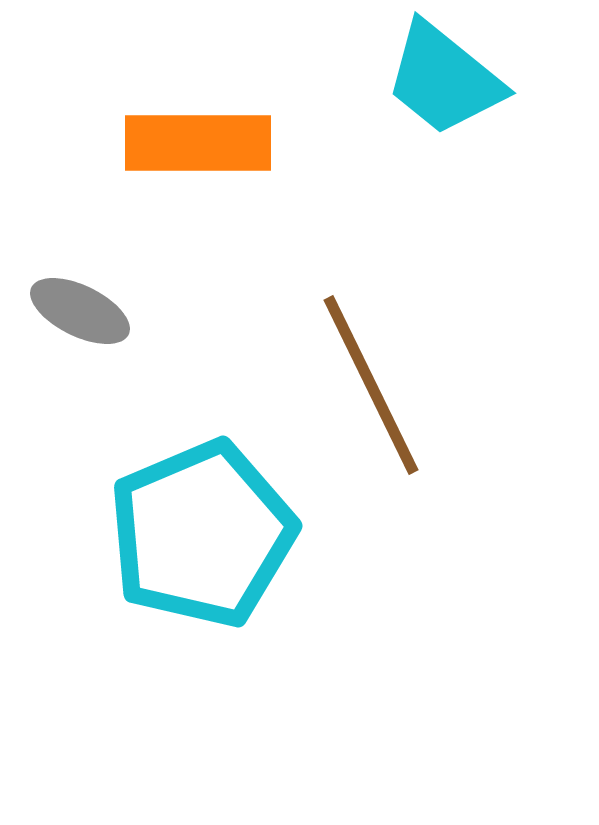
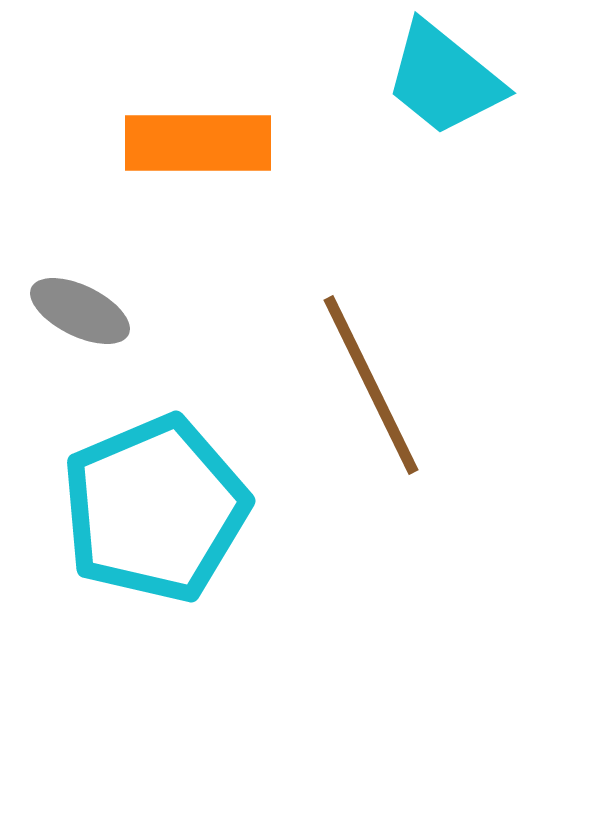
cyan pentagon: moved 47 px left, 25 px up
